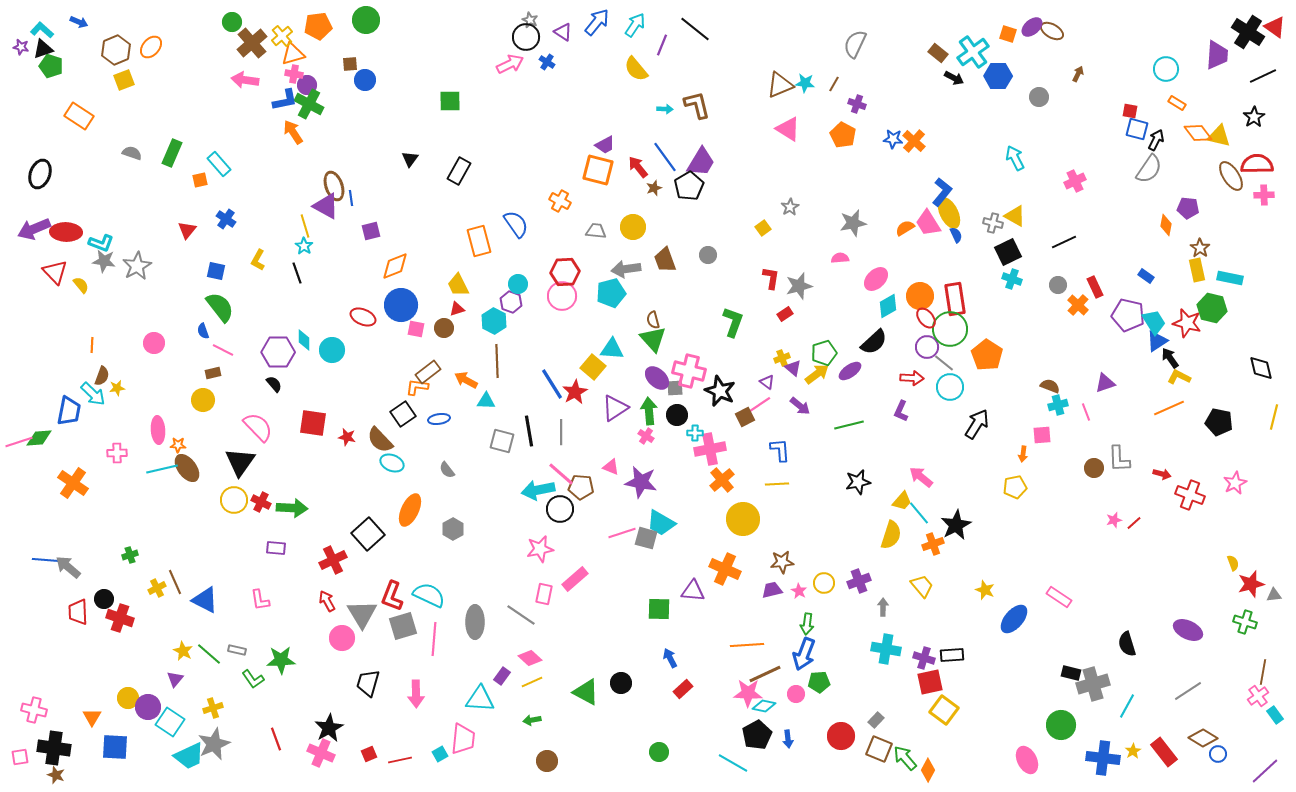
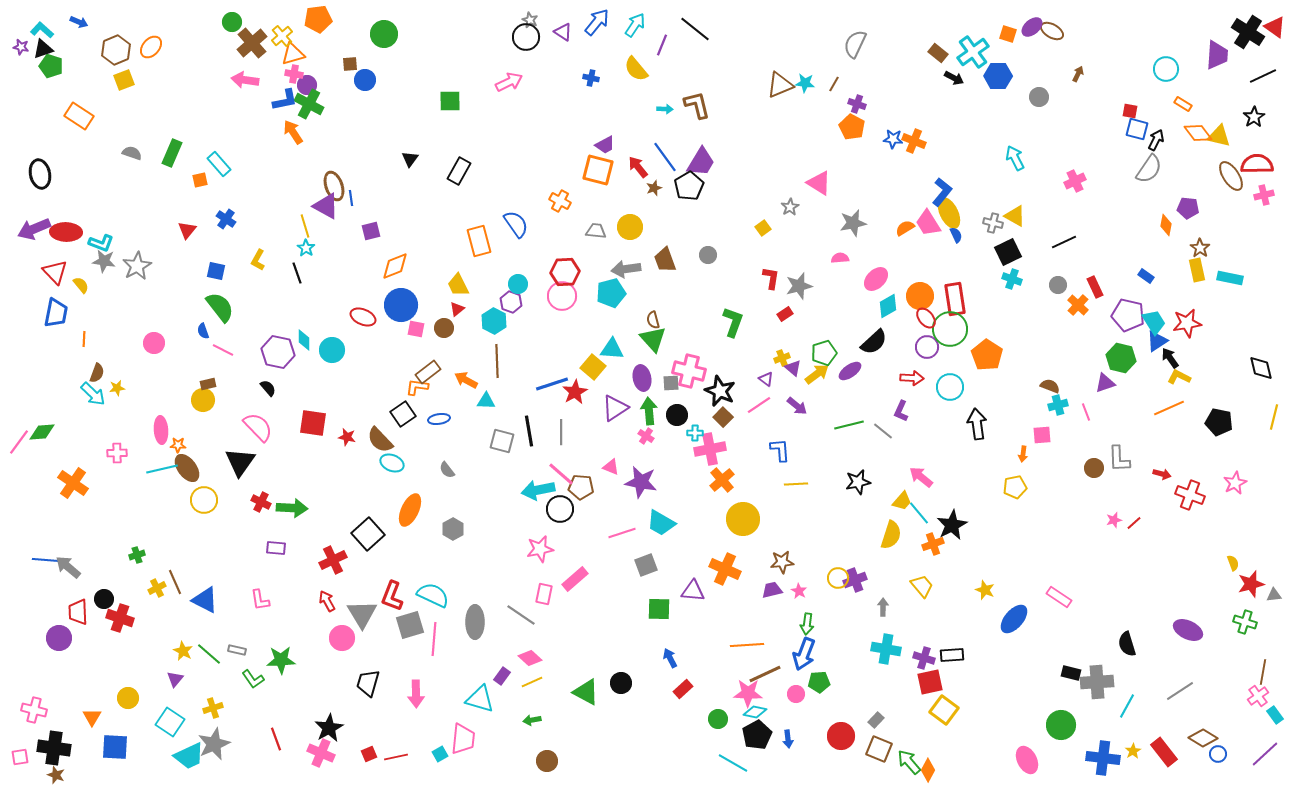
green circle at (366, 20): moved 18 px right, 14 px down
orange pentagon at (318, 26): moved 7 px up
blue cross at (547, 62): moved 44 px right, 16 px down; rotated 21 degrees counterclockwise
pink arrow at (510, 64): moved 1 px left, 18 px down
orange rectangle at (1177, 103): moved 6 px right, 1 px down
pink triangle at (788, 129): moved 31 px right, 54 px down
orange pentagon at (843, 135): moved 9 px right, 8 px up
orange cross at (914, 141): rotated 20 degrees counterclockwise
black ellipse at (40, 174): rotated 32 degrees counterclockwise
pink cross at (1264, 195): rotated 12 degrees counterclockwise
yellow circle at (633, 227): moved 3 px left
cyan star at (304, 246): moved 2 px right, 2 px down
green hexagon at (1212, 308): moved 91 px left, 50 px down
red triangle at (457, 309): rotated 21 degrees counterclockwise
red star at (1187, 323): rotated 24 degrees counterclockwise
orange line at (92, 345): moved 8 px left, 6 px up
purple hexagon at (278, 352): rotated 12 degrees clockwise
gray line at (944, 363): moved 61 px left, 68 px down
brown rectangle at (213, 373): moved 5 px left, 11 px down
brown semicircle at (102, 376): moved 5 px left, 3 px up
purple ellipse at (657, 378): moved 15 px left; rotated 35 degrees clockwise
purple triangle at (767, 382): moved 1 px left, 3 px up
black semicircle at (274, 384): moved 6 px left, 4 px down
blue line at (552, 384): rotated 76 degrees counterclockwise
gray square at (675, 388): moved 4 px left, 5 px up
purple arrow at (800, 406): moved 3 px left
blue trapezoid at (69, 411): moved 13 px left, 98 px up
brown square at (745, 417): moved 22 px left; rotated 18 degrees counterclockwise
black arrow at (977, 424): rotated 40 degrees counterclockwise
pink ellipse at (158, 430): moved 3 px right
green diamond at (39, 438): moved 3 px right, 6 px up
pink line at (19, 442): rotated 36 degrees counterclockwise
yellow line at (777, 484): moved 19 px right
yellow circle at (234, 500): moved 30 px left
black star at (956, 525): moved 4 px left
gray square at (646, 538): moved 27 px down; rotated 35 degrees counterclockwise
green cross at (130, 555): moved 7 px right
purple cross at (859, 581): moved 4 px left, 1 px up
yellow circle at (824, 583): moved 14 px right, 5 px up
cyan semicircle at (429, 595): moved 4 px right
gray square at (403, 626): moved 7 px right, 1 px up
gray cross at (1093, 684): moved 4 px right, 2 px up; rotated 12 degrees clockwise
gray line at (1188, 691): moved 8 px left
cyan triangle at (480, 699): rotated 12 degrees clockwise
cyan diamond at (764, 706): moved 9 px left, 6 px down
purple circle at (148, 707): moved 89 px left, 69 px up
green circle at (659, 752): moved 59 px right, 33 px up
green arrow at (905, 758): moved 4 px right, 4 px down
red line at (400, 760): moved 4 px left, 3 px up
purple line at (1265, 771): moved 17 px up
